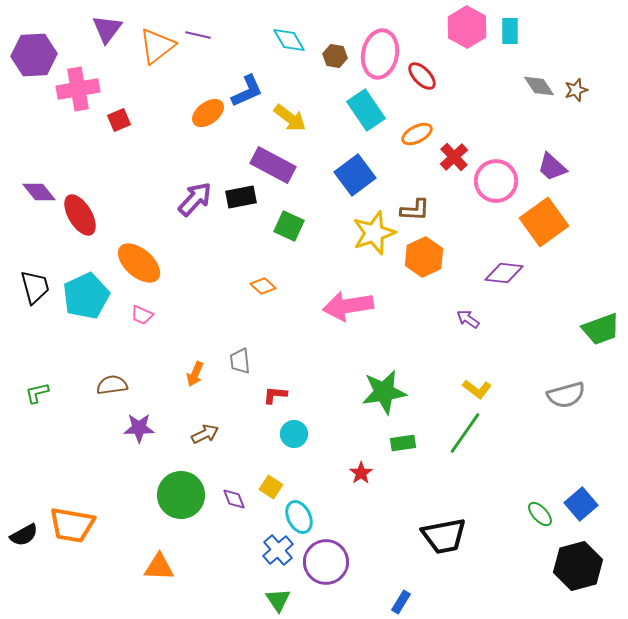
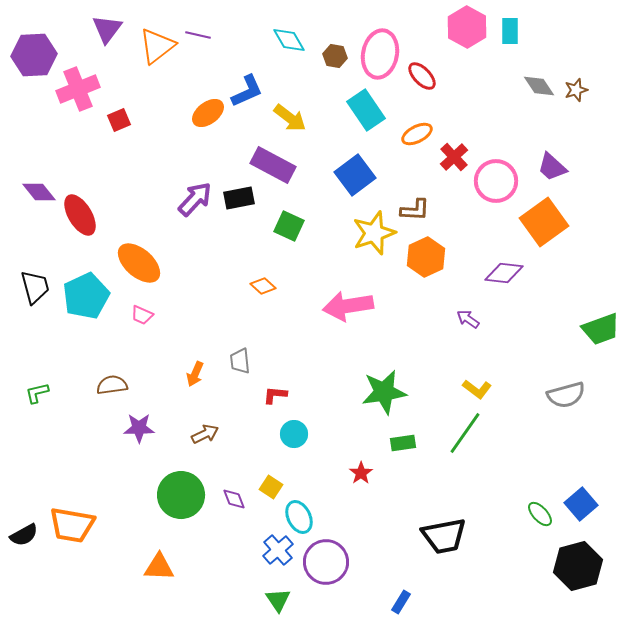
pink cross at (78, 89): rotated 12 degrees counterclockwise
black rectangle at (241, 197): moved 2 px left, 1 px down
orange hexagon at (424, 257): moved 2 px right
